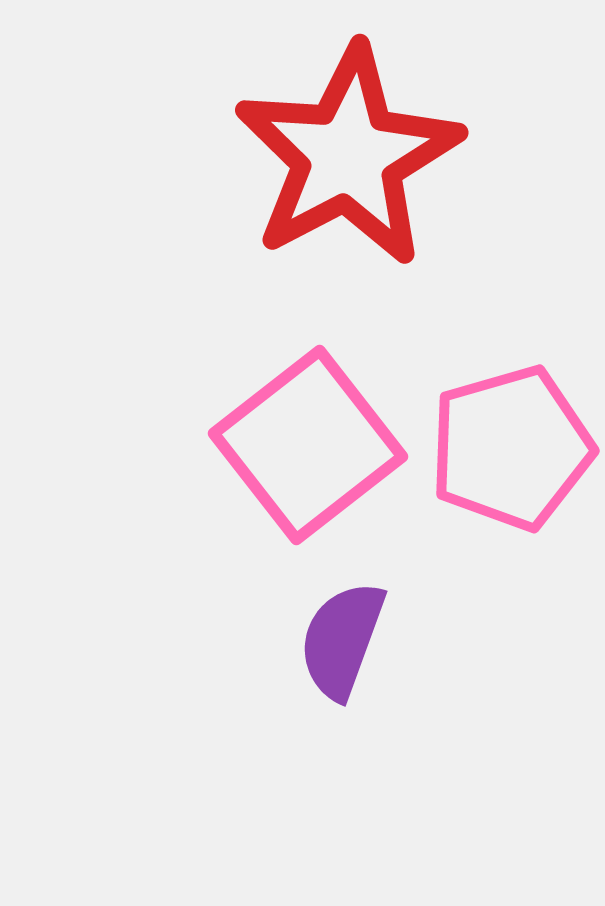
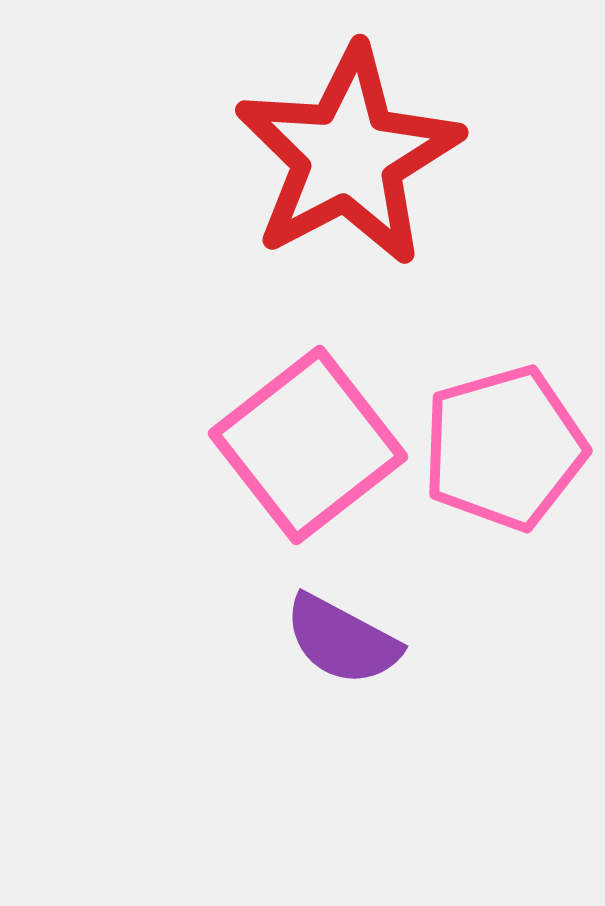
pink pentagon: moved 7 px left
purple semicircle: rotated 82 degrees counterclockwise
